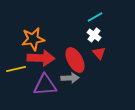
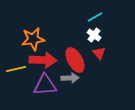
red arrow: moved 2 px right, 2 px down
